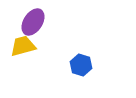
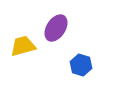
purple ellipse: moved 23 px right, 6 px down
